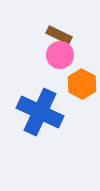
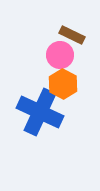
brown rectangle: moved 13 px right
orange hexagon: moved 19 px left
